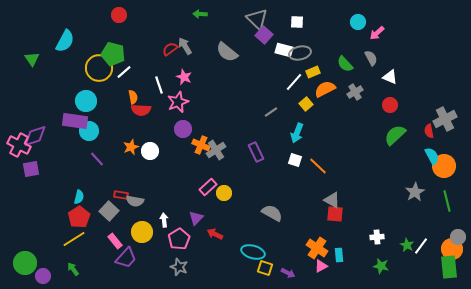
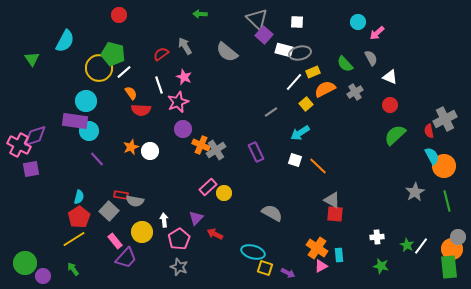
red semicircle at (170, 49): moved 9 px left, 5 px down
orange semicircle at (133, 97): moved 2 px left, 4 px up; rotated 24 degrees counterclockwise
cyan arrow at (297, 133): moved 3 px right; rotated 36 degrees clockwise
